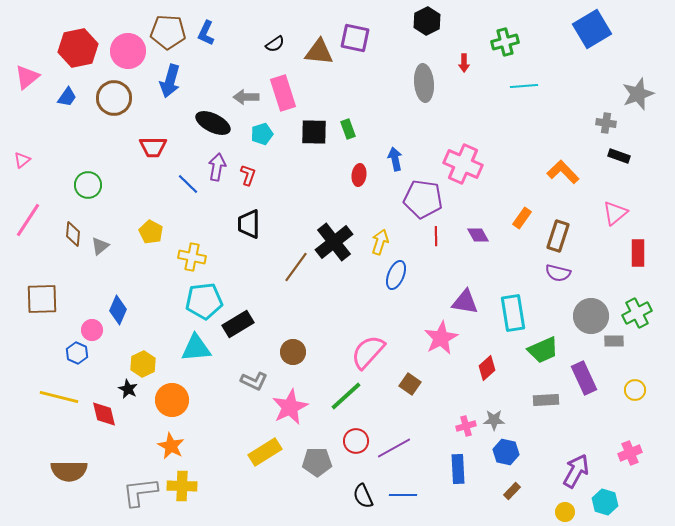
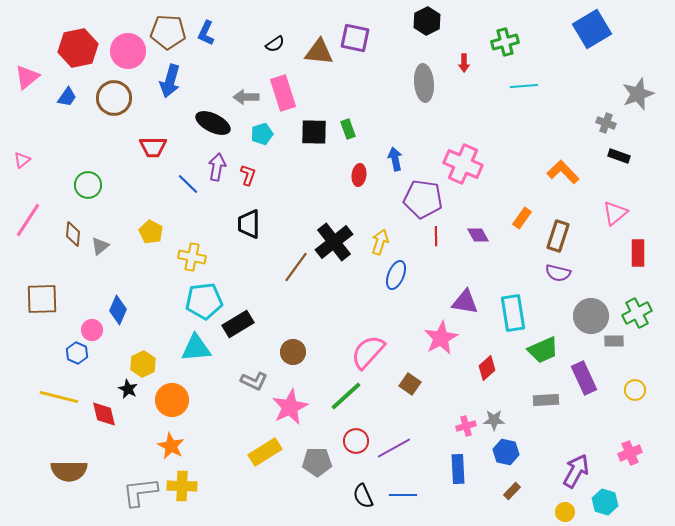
gray cross at (606, 123): rotated 12 degrees clockwise
